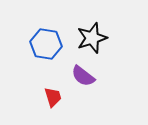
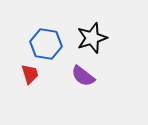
red trapezoid: moved 23 px left, 23 px up
